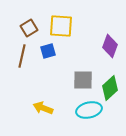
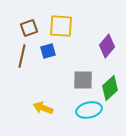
brown square: rotated 12 degrees clockwise
purple diamond: moved 3 px left; rotated 20 degrees clockwise
